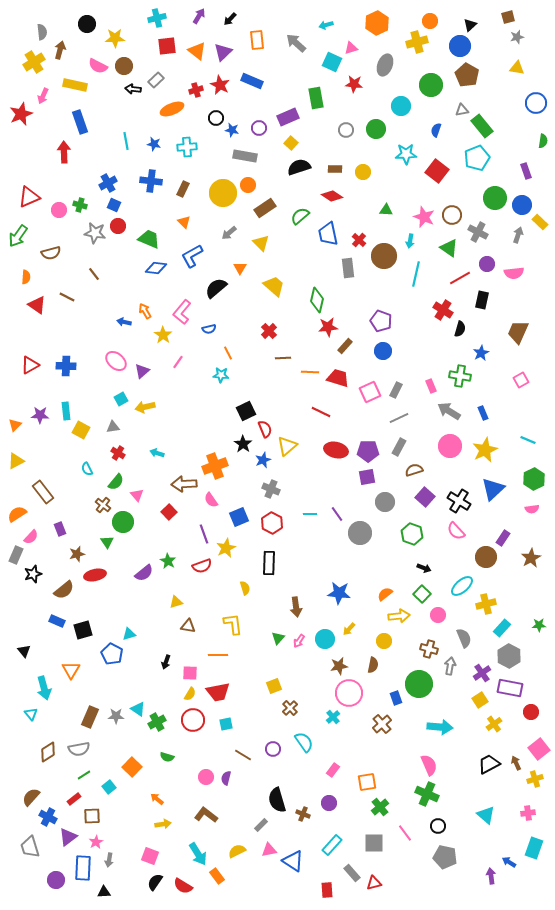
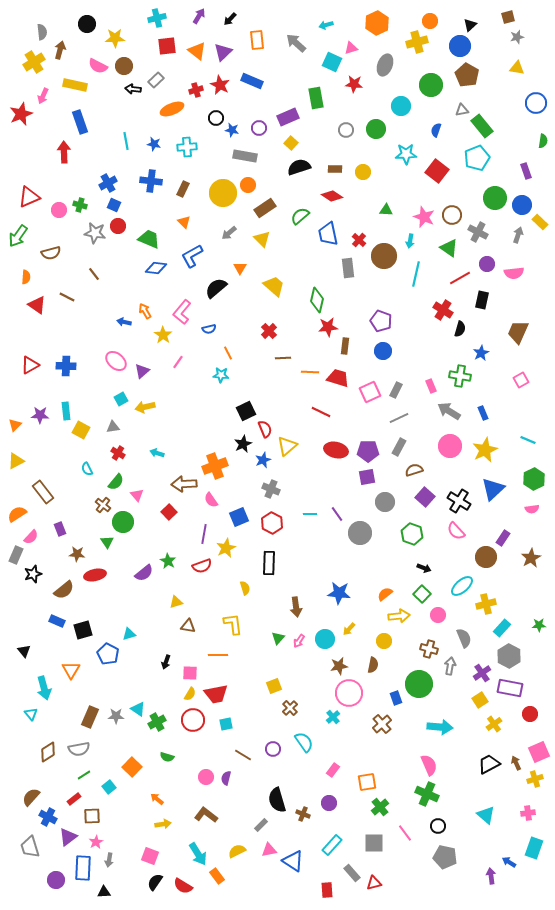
yellow triangle at (261, 243): moved 1 px right, 4 px up
brown rectangle at (345, 346): rotated 35 degrees counterclockwise
black star at (243, 444): rotated 12 degrees clockwise
purple line at (204, 534): rotated 30 degrees clockwise
brown star at (77, 554): rotated 21 degrees clockwise
blue pentagon at (112, 654): moved 4 px left
red trapezoid at (218, 692): moved 2 px left, 2 px down
red circle at (531, 712): moved 1 px left, 2 px down
pink square at (539, 749): moved 3 px down; rotated 15 degrees clockwise
